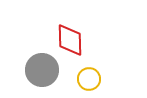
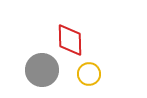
yellow circle: moved 5 px up
